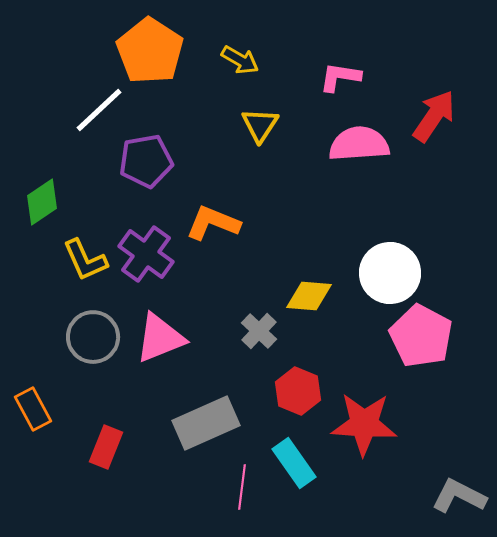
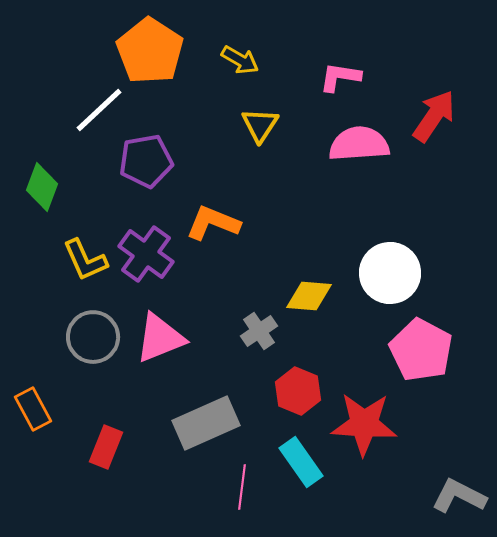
green diamond: moved 15 px up; rotated 36 degrees counterclockwise
gray cross: rotated 12 degrees clockwise
pink pentagon: moved 14 px down
cyan rectangle: moved 7 px right, 1 px up
